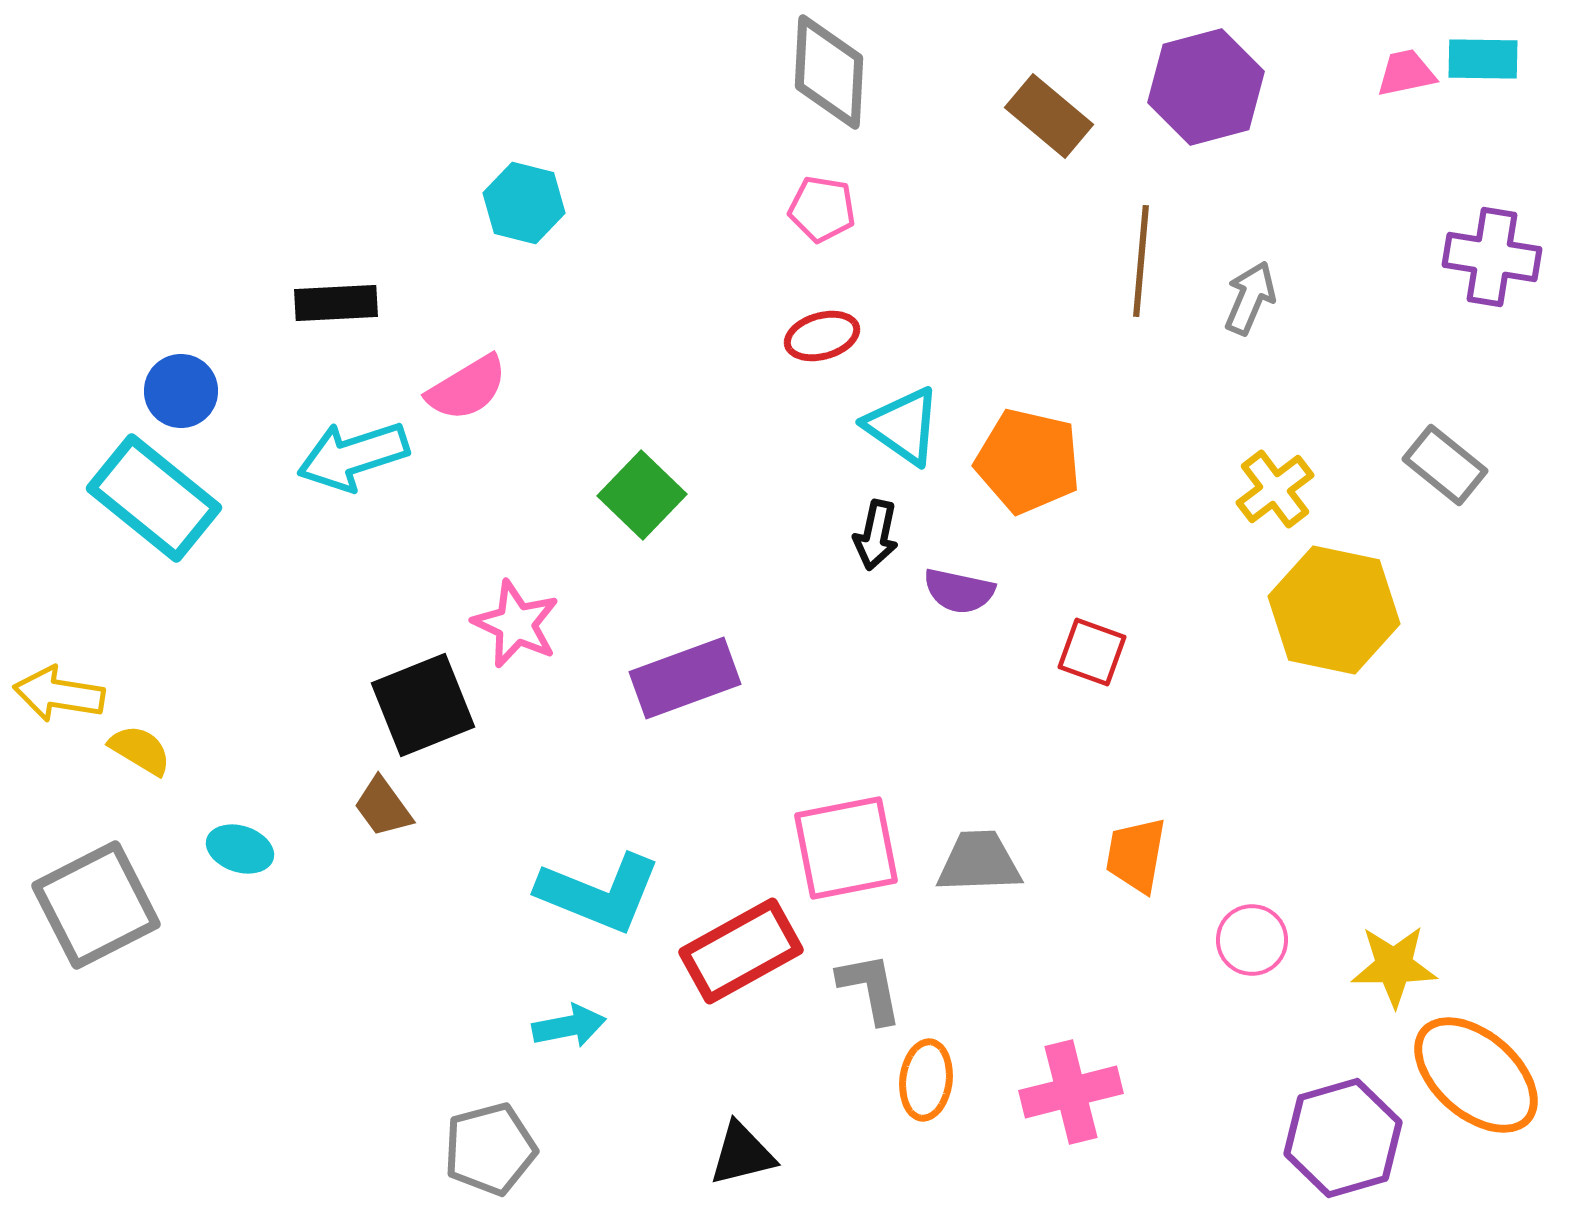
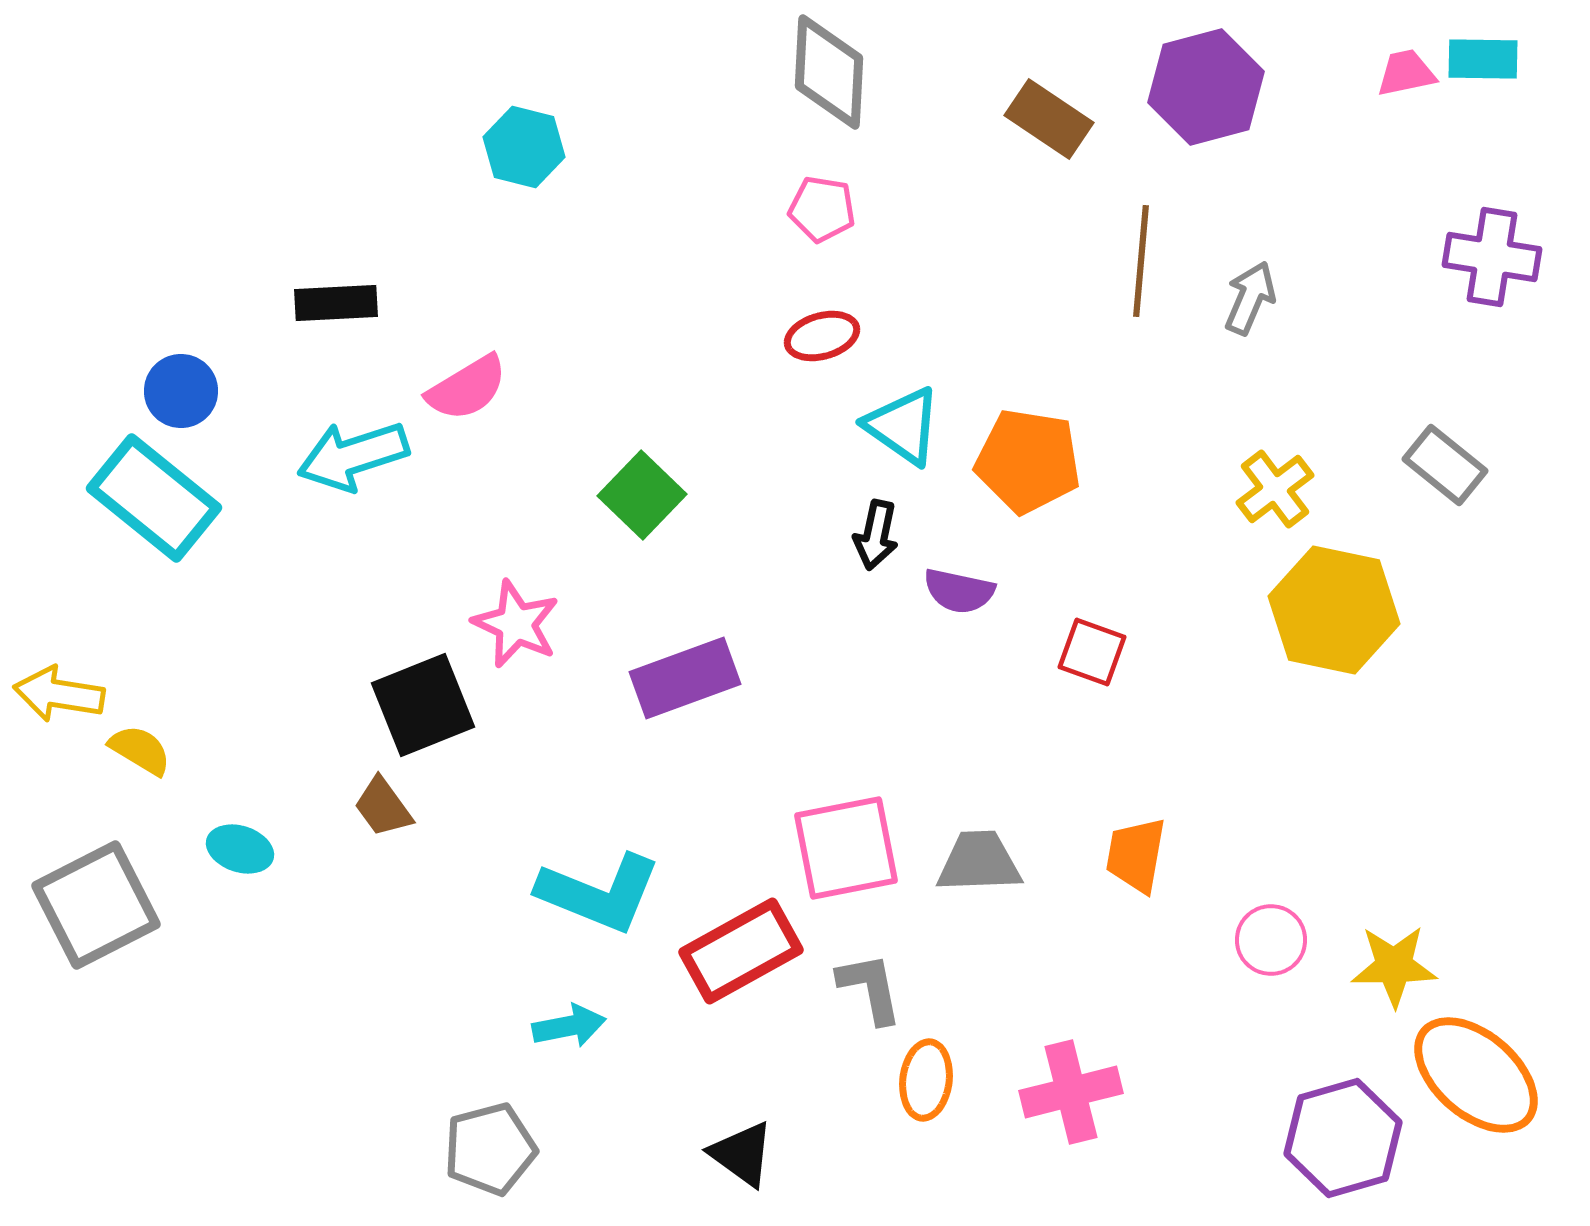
brown rectangle at (1049, 116): moved 3 px down; rotated 6 degrees counterclockwise
cyan hexagon at (524, 203): moved 56 px up
orange pentagon at (1028, 461): rotated 4 degrees counterclockwise
pink circle at (1252, 940): moved 19 px right
black triangle at (742, 1154): rotated 50 degrees clockwise
